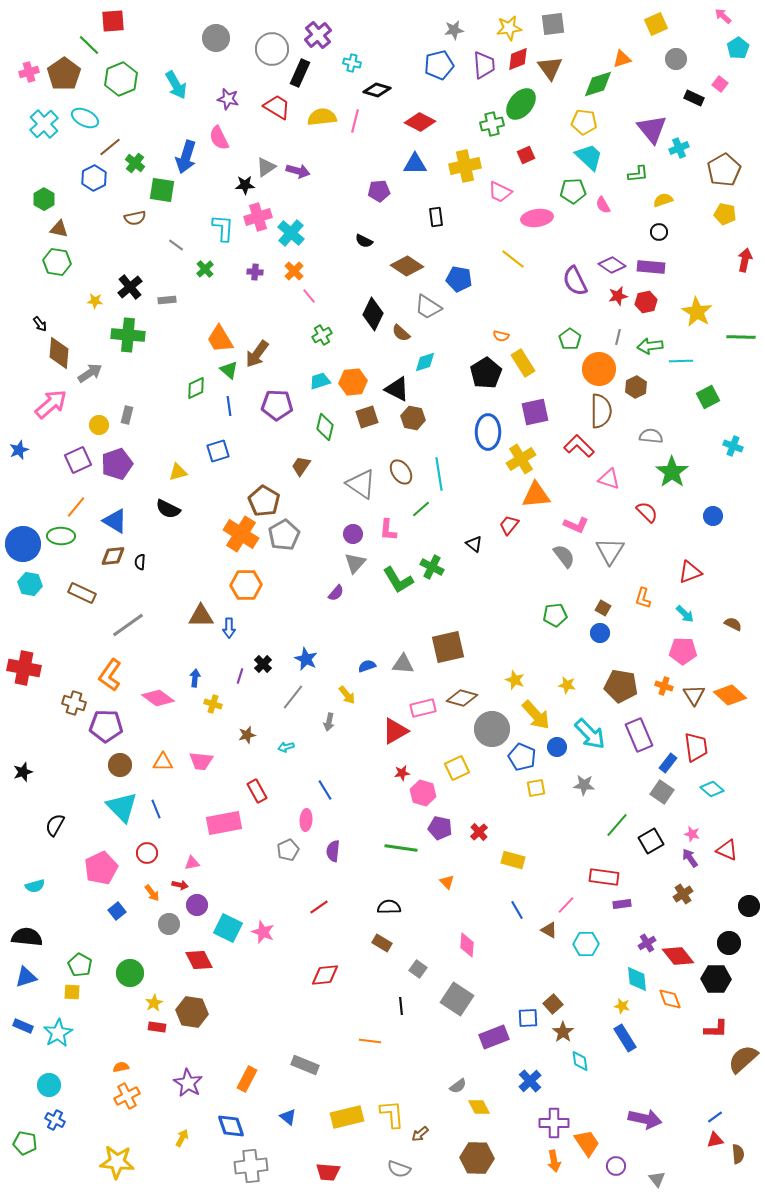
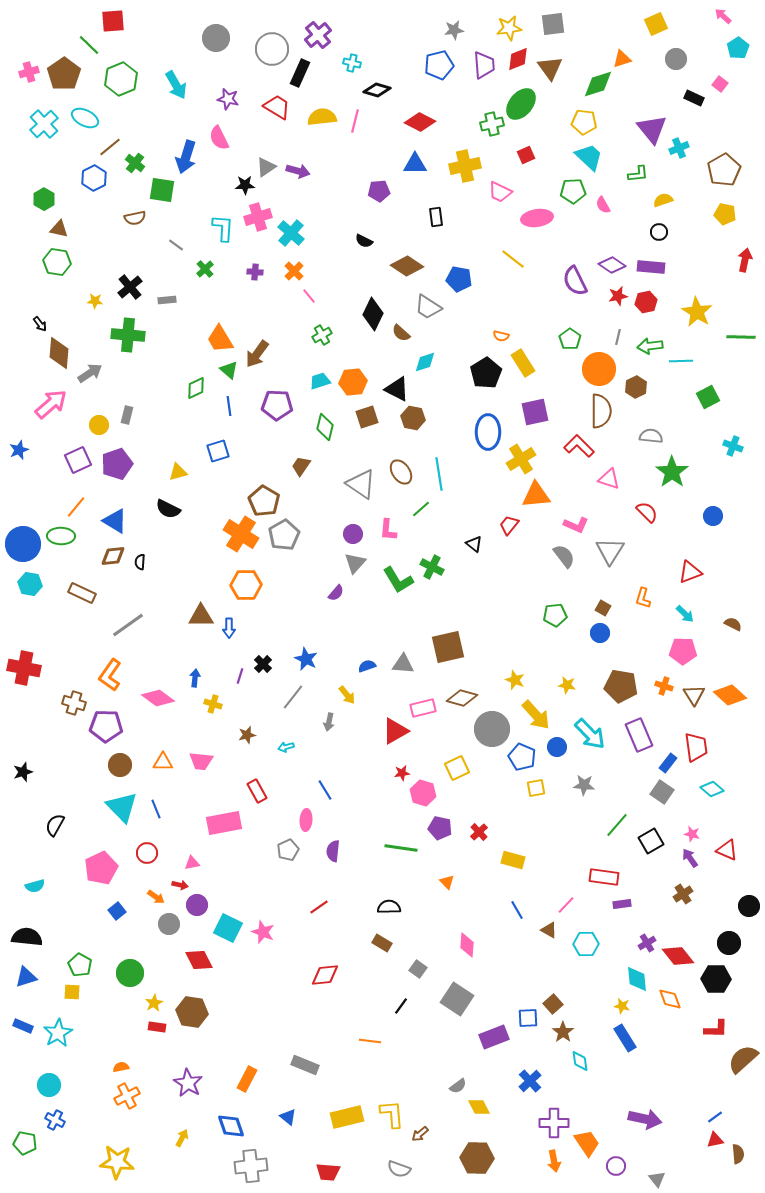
orange arrow at (152, 893): moved 4 px right, 4 px down; rotated 18 degrees counterclockwise
black line at (401, 1006): rotated 42 degrees clockwise
